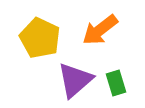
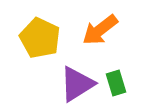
purple triangle: moved 2 px right, 4 px down; rotated 9 degrees clockwise
